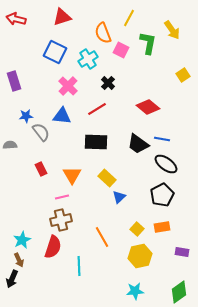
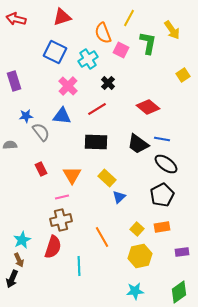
purple rectangle at (182, 252): rotated 16 degrees counterclockwise
